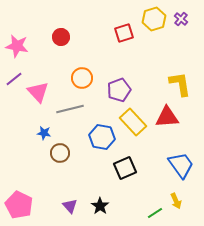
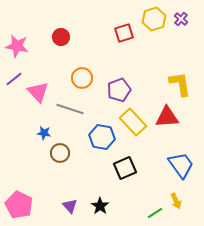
gray line: rotated 32 degrees clockwise
